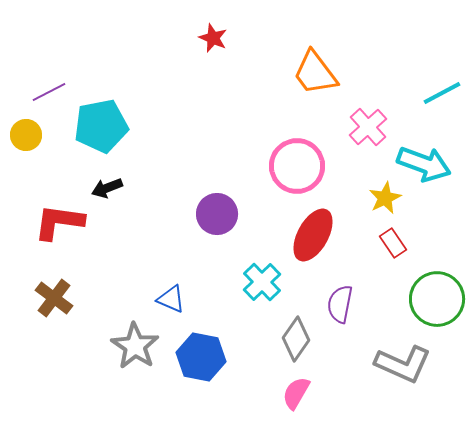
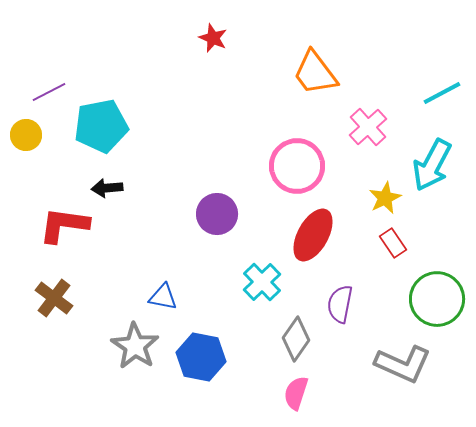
cyan arrow: moved 8 px right, 1 px down; rotated 98 degrees clockwise
black arrow: rotated 16 degrees clockwise
red L-shape: moved 5 px right, 3 px down
blue triangle: moved 8 px left, 2 px up; rotated 12 degrees counterclockwise
pink semicircle: rotated 12 degrees counterclockwise
